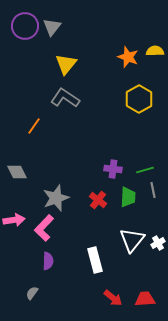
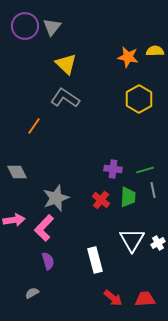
orange star: rotated 10 degrees counterclockwise
yellow triangle: rotated 25 degrees counterclockwise
red cross: moved 3 px right
white triangle: rotated 8 degrees counterclockwise
purple semicircle: rotated 18 degrees counterclockwise
gray semicircle: rotated 24 degrees clockwise
